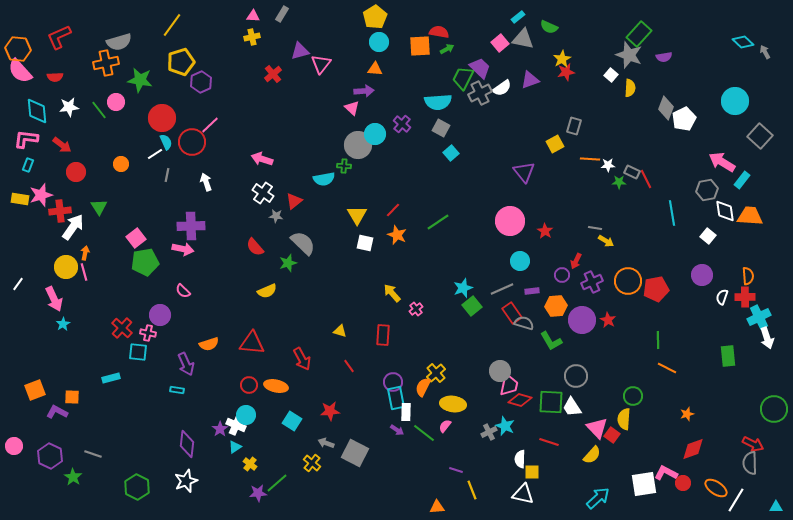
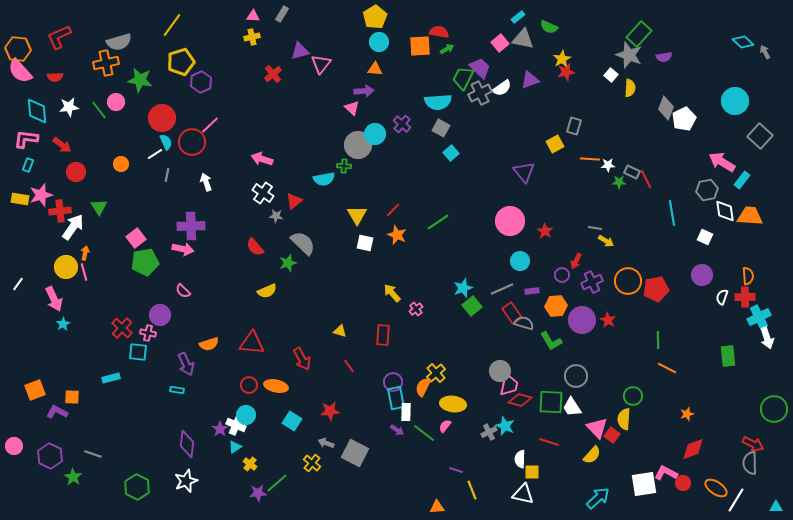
white square at (708, 236): moved 3 px left, 1 px down; rotated 14 degrees counterclockwise
